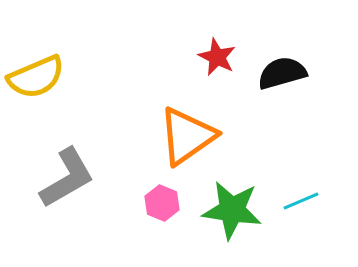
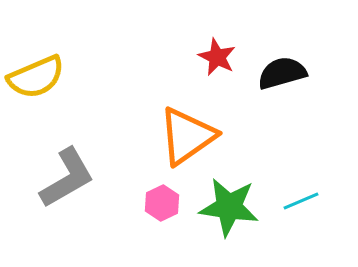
pink hexagon: rotated 12 degrees clockwise
green star: moved 3 px left, 3 px up
